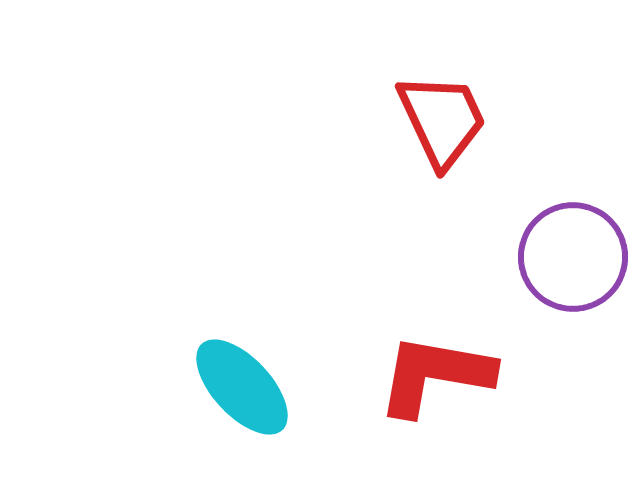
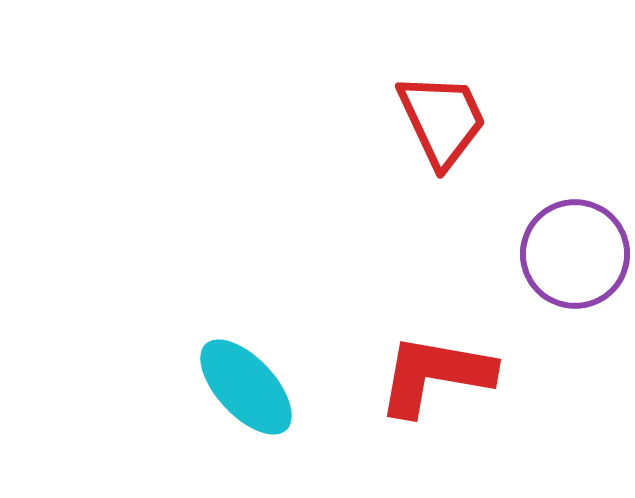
purple circle: moved 2 px right, 3 px up
cyan ellipse: moved 4 px right
